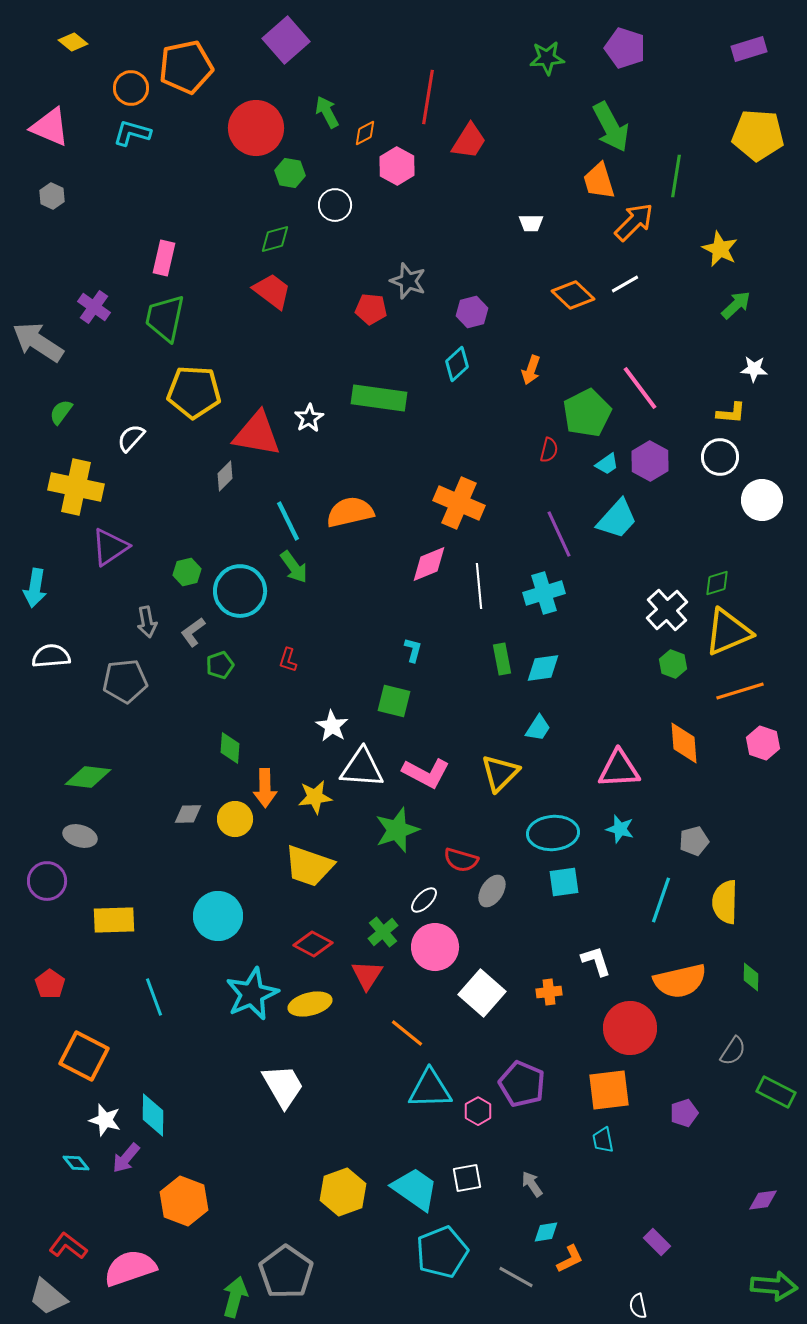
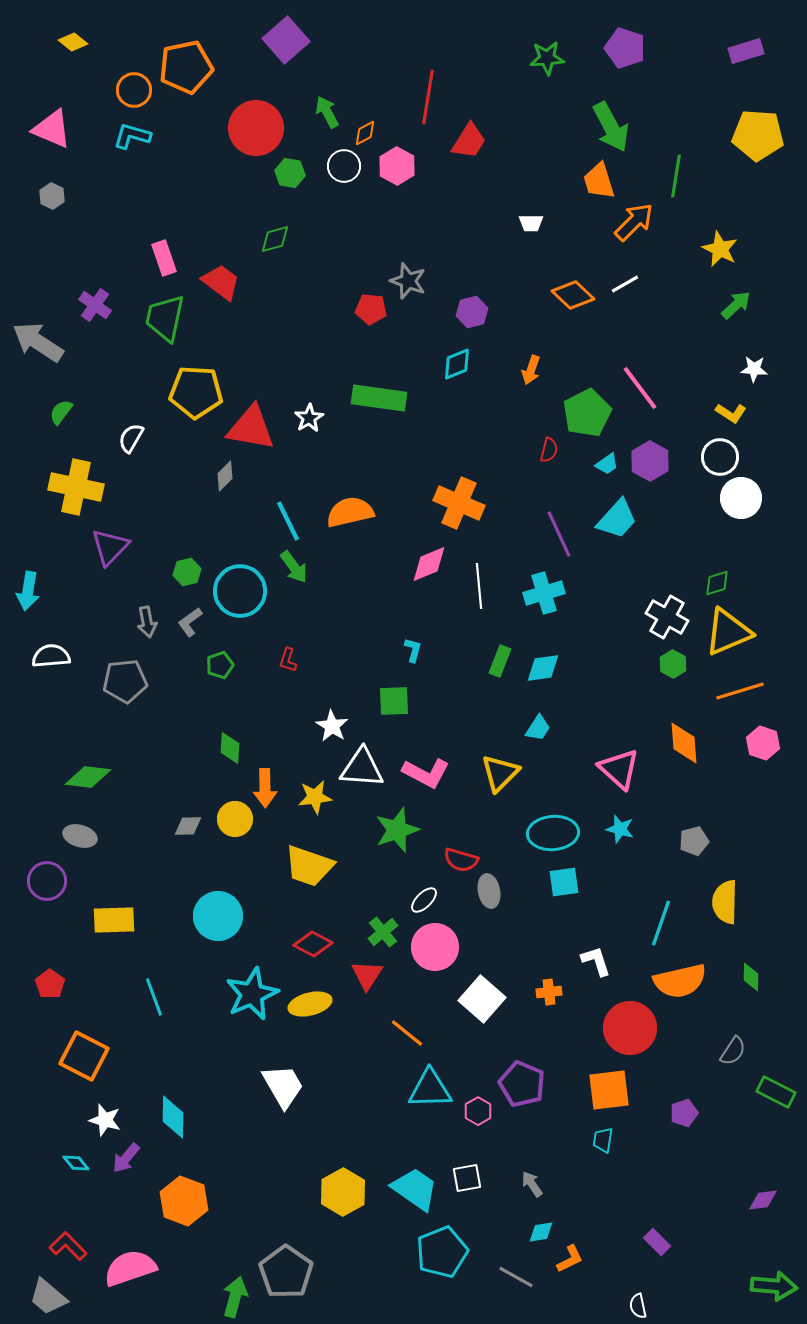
purple rectangle at (749, 49): moved 3 px left, 2 px down
orange circle at (131, 88): moved 3 px right, 2 px down
pink triangle at (50, 127): moved 2 px right, 2 px down
cyan L-shape at (132, 133): moved 3 px down
white circle at (335, 205): moved 9 px right, 39 px up
pink rectangle at (164, 258): rotated 32 degrees counterclockwise
red trapezoid at (272, 291): moved 51 px left, 9 px up
purple cross at (94, 307): moved 1 px right, 2 px up
cyan diamond at (457, 364): rotated 20 degrees clockwise
yellow pentagon at (194, 392): moved 2 px right
yellow L-shape at (731, 413): rotated 28 degrees clockwise
red triangle at (257, 434): moved 6 px left, 6 px up
white semicircle at (131, 438): rotated 12 degrees counterclockwise
white circle at (762, 500): moved 21 px left, 2 px up
purple triangle at (110, 547): rotated 12 degrees counterclockwise
cyan arrow at (35, 588): moved 7 px left, 3 px down
white cross at (667, 610): moved 7 px down; rotated 18 degrees counterclockwise
gray L-shape at (193, 632): moved 3 px left, 10 px up
green rectangle at (502, 659): moved 2 px left, 2 px down; rotated 32 degrees clockwise
green hexagon at (673, 664): rotated 8 degrees clockwise
green square at (394, 701): rotated 16 degrees counterclockwise
pink triangle at (619, 769): rotated 45 degrees clockwise
gray diamond at (188, 814): moved 12 px down
gray ellipse at (492, 891): moved 3 px left; rotated 44 degrees counterclockwise
cyan line at (661, 900): moved 23 px down
white square at (482, 993): moved 6 px down
cyan diamond at (153, 1115): moved 20 px right, 2 px down
cyan trapezoid at (603, 1140): rotated 20 degrees clockwise
yellow hexagon at (343, 1192): rotated 9 degrees counterclockwise
cyan diamond at (546, 1232): moved 5 px left
red L-shape at (68, 1246): rotated 9 degrees clockwise
